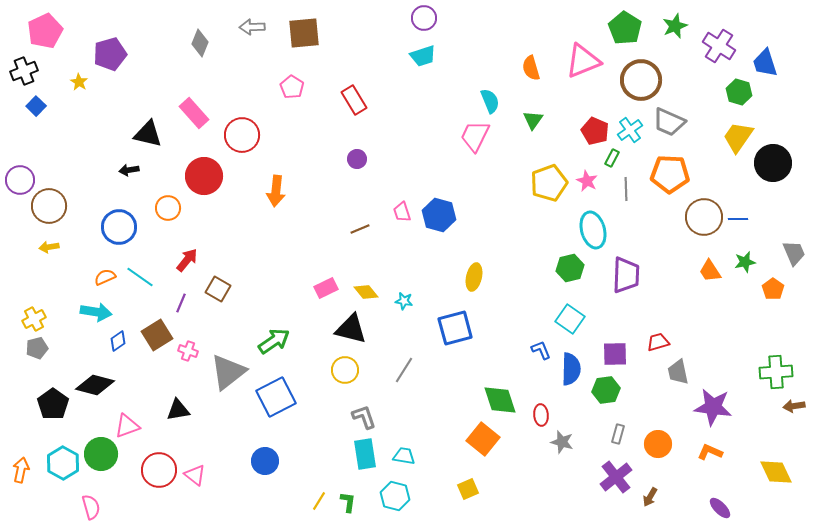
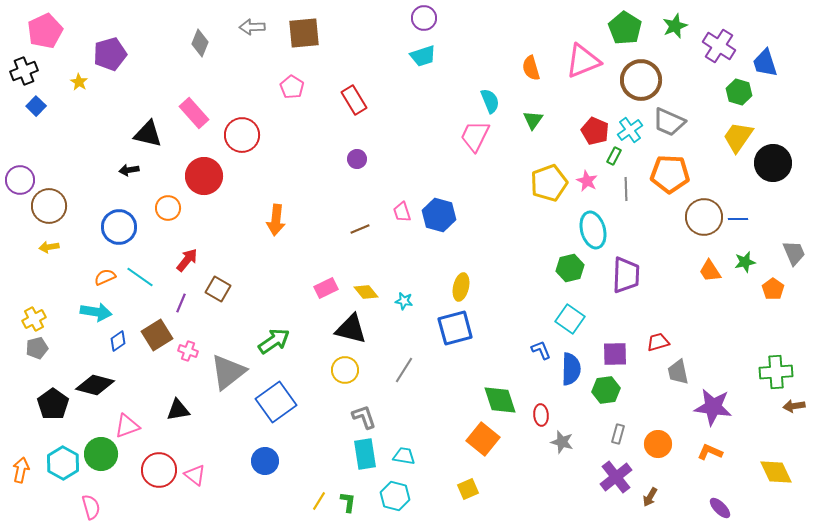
green rectangle at (612, 158): moved 2 px right, 2 px up
orange arrow at (276, 191): moved 29 px down
yellow ellipse at (474, 277): moved 13 px left, 10 px down
blue square at (276, 397): moved 5 px down; rotated 9 degrees counterclockwise
